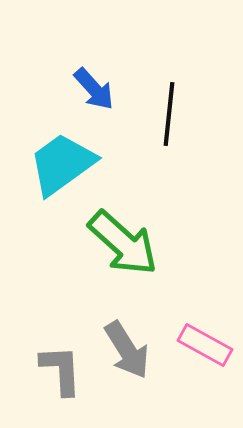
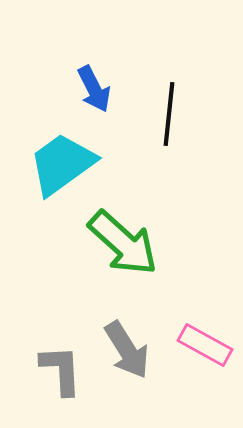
blue arrow: rotated 15 degrees clockwise
